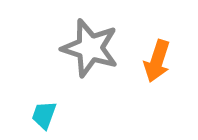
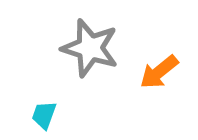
orange arrow: moved 2 px right, 11 px down; rotated 33 degrees clockwise
